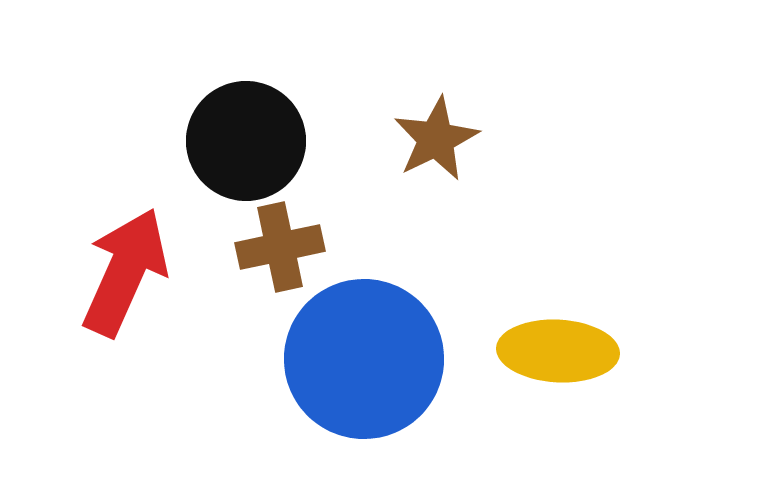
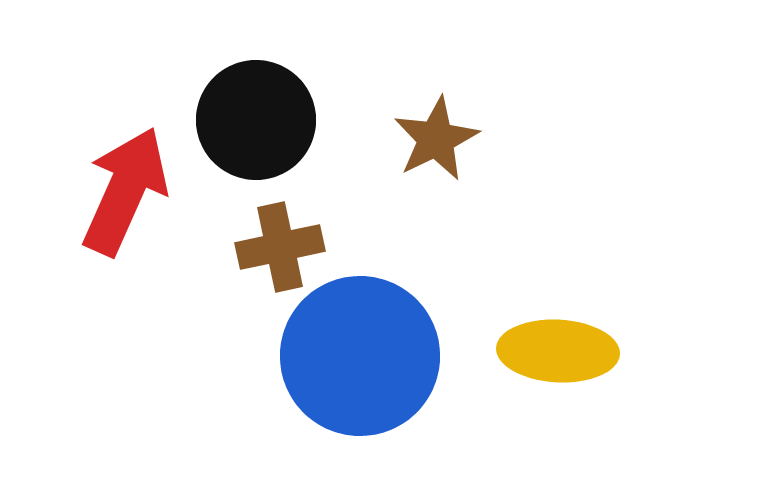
black circle: moved 10 px right, 21 px up
red arrow: moved 81 px up
blue circle: moved 4 px left, 3 px up
